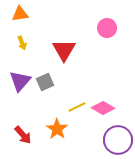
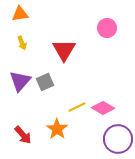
purple circle: moved 1 px up
